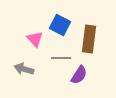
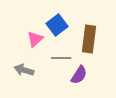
blue square: moved 3 px left; rotated 25 degrees clockwise
pink triangle: rotated 30 degrees clockwise
gray arrow: moved 1 px down
